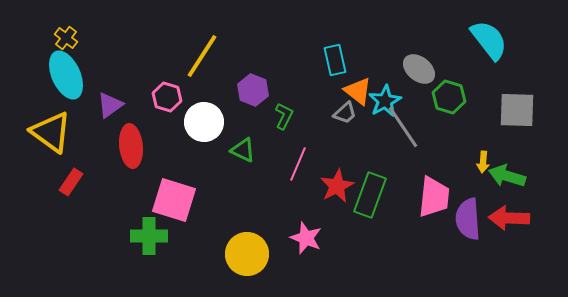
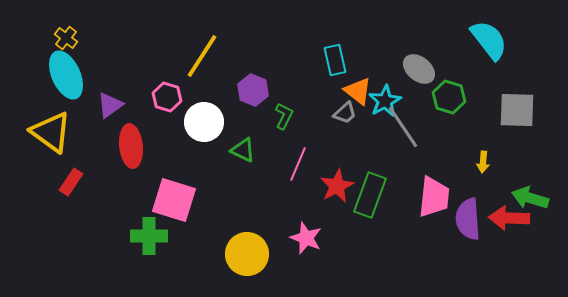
green arrow: moved 23 px right, 22 px down
